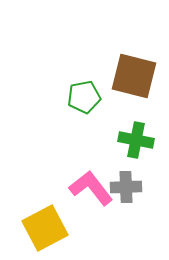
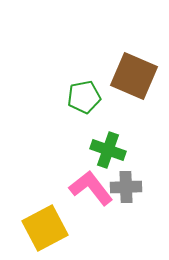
brown square: rotated 9 degrees clockwise
green cross: moved 28 px left, 10 px down; rotated 8 degrees clockwise
